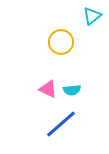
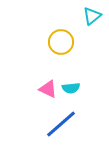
cyan semicircle: moved 1 px left, 2 px up
